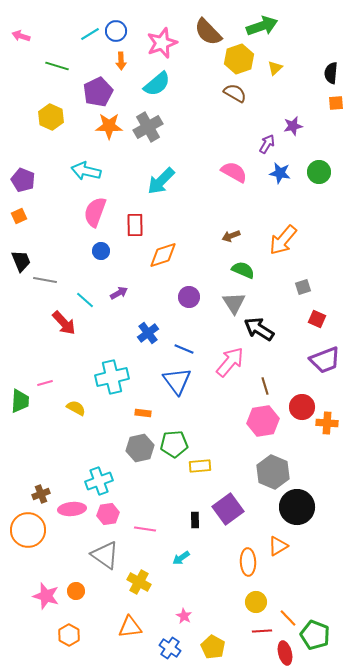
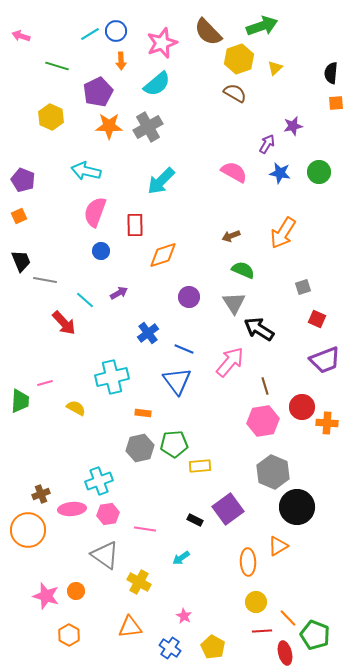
orange arrow at (283, 240): moved 7 px up; rotated 8 degrees counterclockwise
black rectangle at (195, 520): rotated 63 degrees counterclockwise
